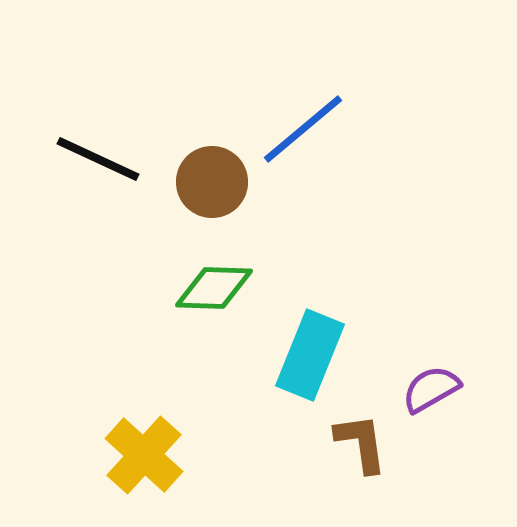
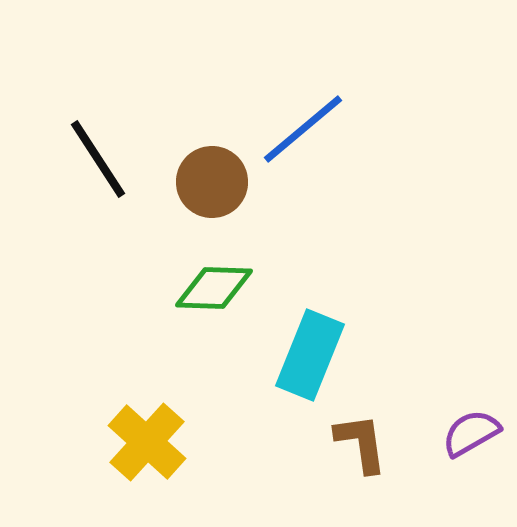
black line: rotated 32 degrees clockwise
purple semicircle: moved 40 px right, 44 px down
yellow cross: moved 3 px right, 13 px up
